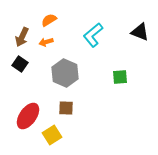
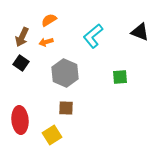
cyan L-shape: moved 1 px down
black square: moved 1 px right, 1 px up
red ellipse: moved 8 px left, 4 px down; rotated 40 degrees counterclockwise
